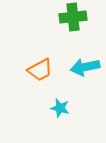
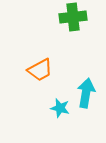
cyan arrow: moved 1 px right, 26 px down; rotated 112 degrees clockwise
